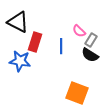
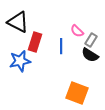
pink semicircle: moved 2 px left
blue star: rotated 20 degrees counterclockwise
